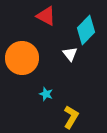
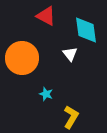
cyan diamond: rotated 52 degrees counterclockwise
